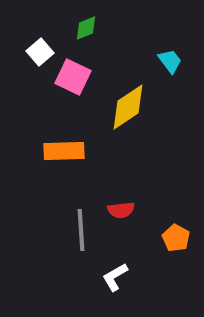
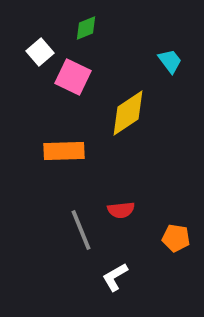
yellow diamond: moved 6 px down
gray line: rotated 18 degrees counterclockwise
orange pentagon: rotated 20 degrees counterclockwise
